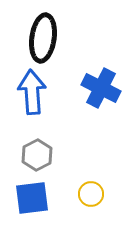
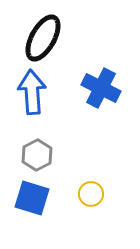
black ellipse: rotated 21 degrees clockwise
blue square: rotated 24 degrees clockwise
